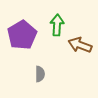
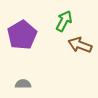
green arrow: moved 7 px right, 4 px up; rotated 25 degrees clockwise
gray semicircle: moved 17 px left, 10 px down; rotated 91 degrees counterclockwise
